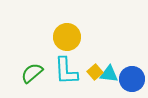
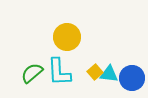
cyan L-shape: moved 7 px left, 1 px down
blue circle: moved 1 px up
